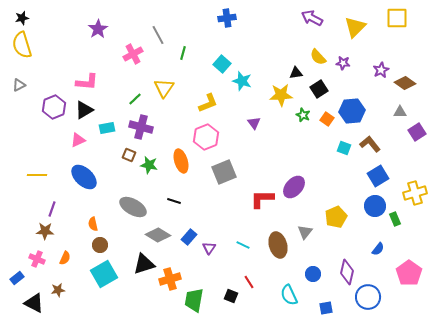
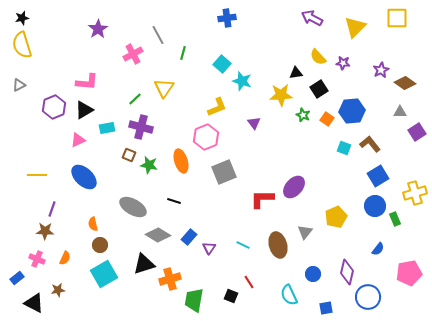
yellow L-shape at (208, 103): moved 9 px right, 4 px down
pink pentagon at (409, 273): rotated 25 degrees clockwise
